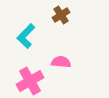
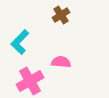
cyan L-shape: moved 6 px left, 6 px down
